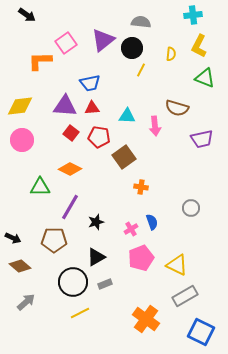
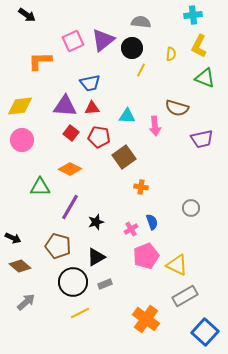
pink square at (66, 43): moved 7 px right, 2 px up; rotated 10 degrees clockwise
brown pentagon at (54, 240): moved 4 px right, 6 px down; rotated 15 degrees clockwise
pink pentagon at (141, 258): moved 5 px right, 2 px up
blue square at (201, 332): moved 4 px right; rotated 16 degrees clockwise
